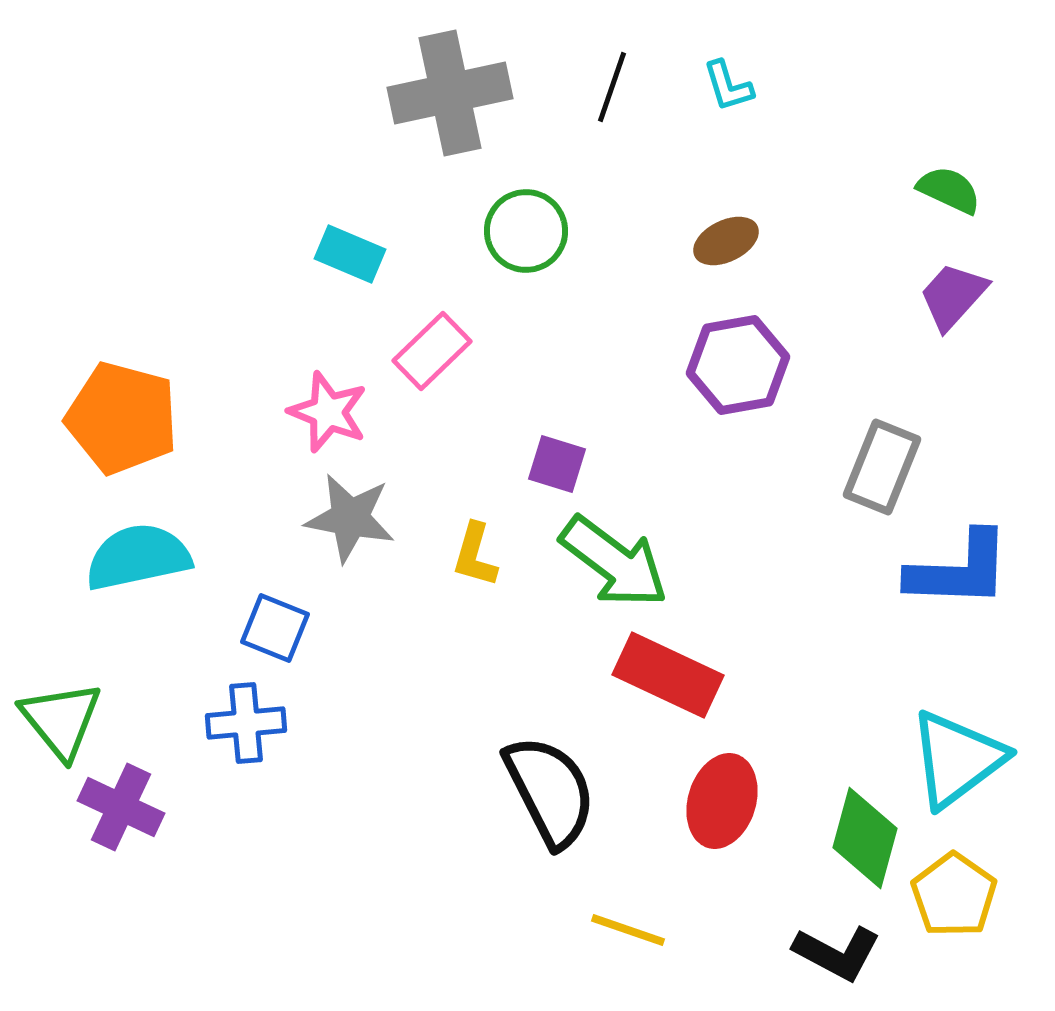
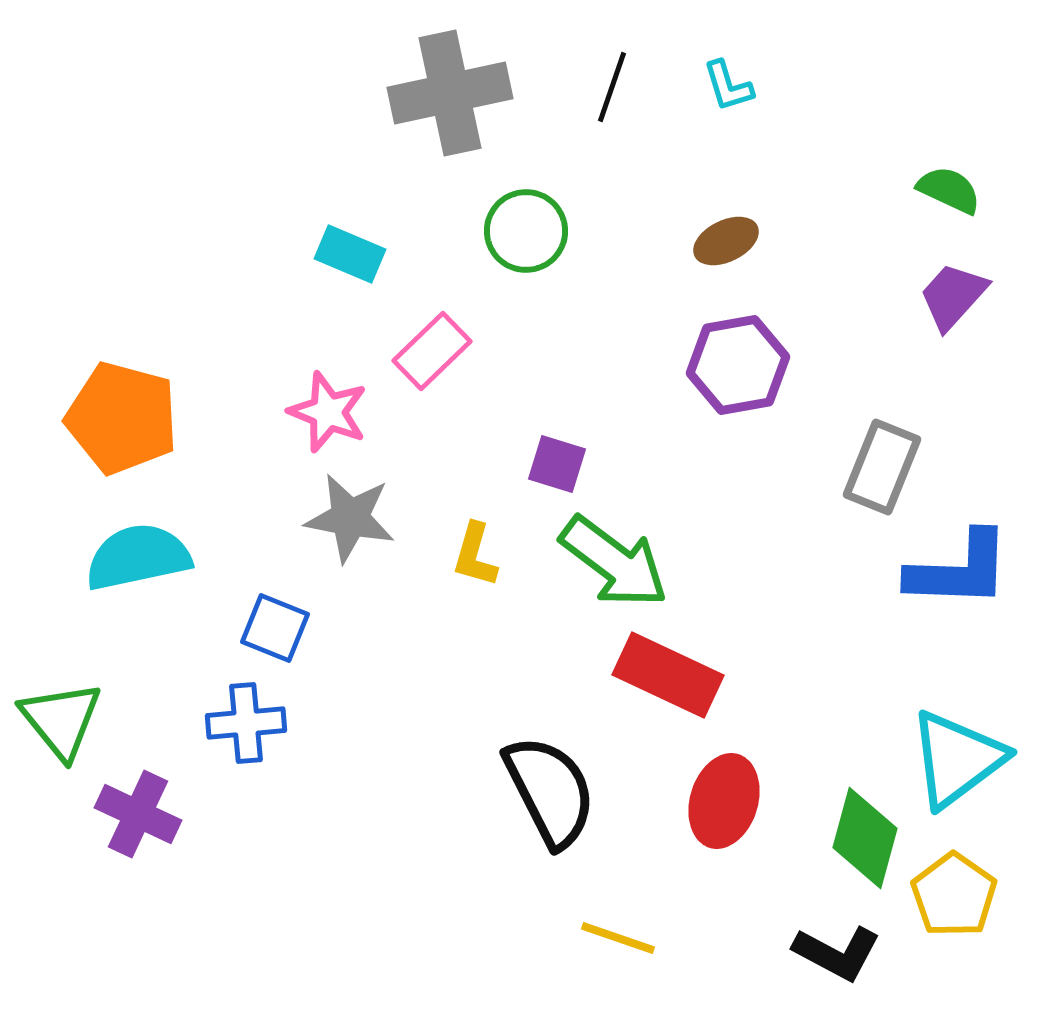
red ellipse: moved 2 px right
purple cross: moved 17 px right, 7 px down
yellow line: moved 10 px left, 8 px down
